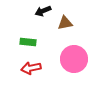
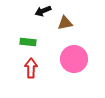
red arrow: rotated 102 degrees clockwise
